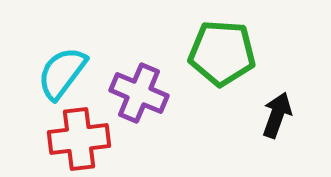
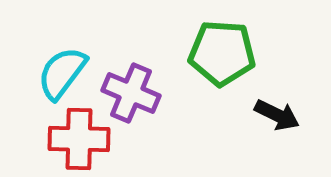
purple cross: moved 8 px left
black arrow: rotated 96 degrees clockwise
red cross: rotated 8 degrees clockwise
